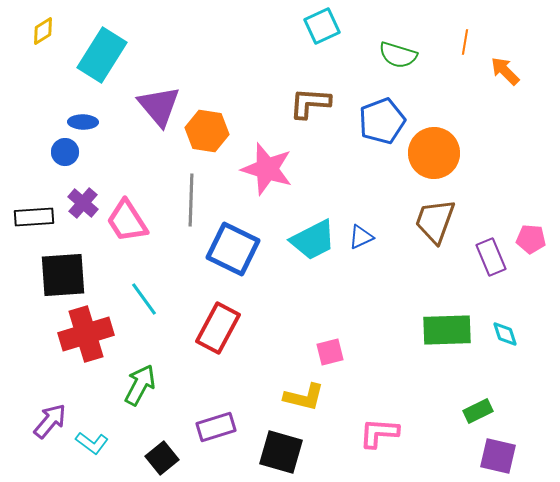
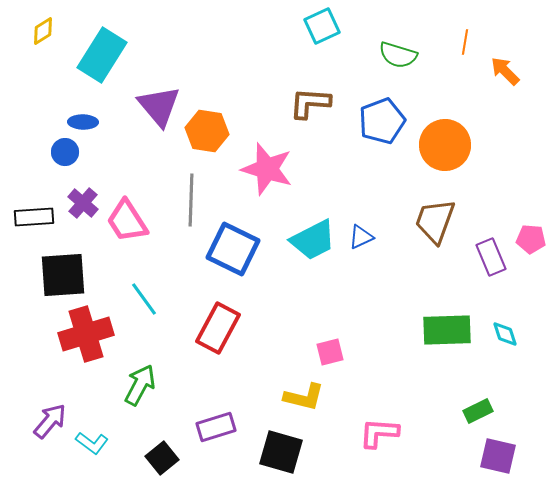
orange circle at (434, 153): moved 11 px right, 8 px up
